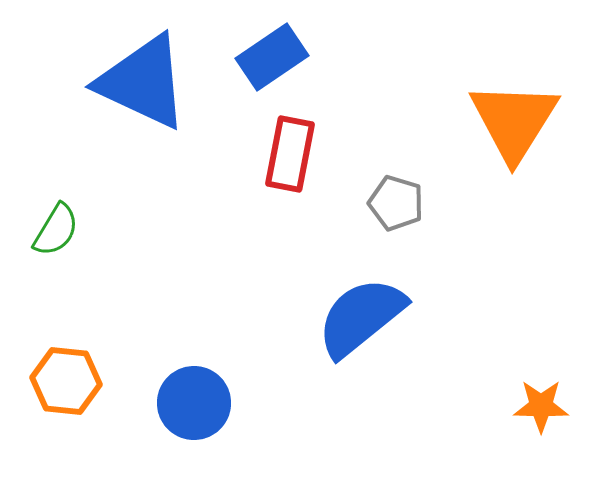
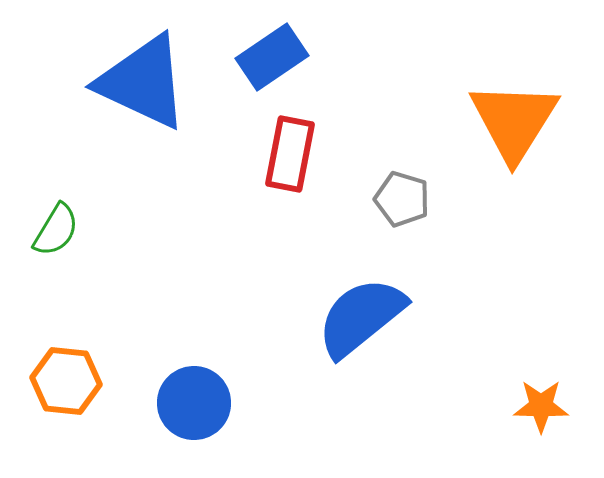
gray pentagon: moved 6 px right, 4 px up
